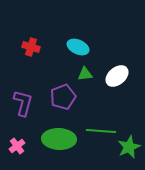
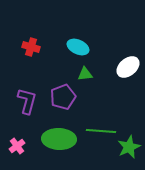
white ellipse: moved 11 px right, 9 px up
purple L-shape: moved 4 px right, 2 px up
